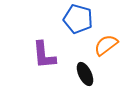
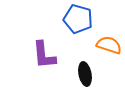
orange semicircle: moved 3 px right; rotated 55 degrees clockwise
black ellipse: rotated 15 degrees clockwise
